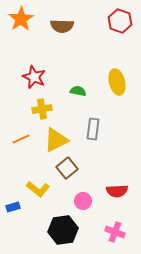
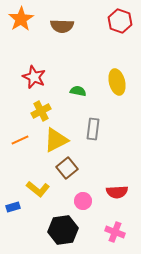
yellow cross: moved 1 px left, 2 px down; rotated 18 degrees counterclockwise
orange line: moved 1 px left, 1 px down
red semicircle: moved 1 px down
